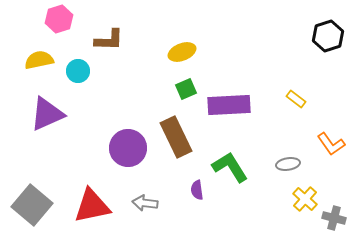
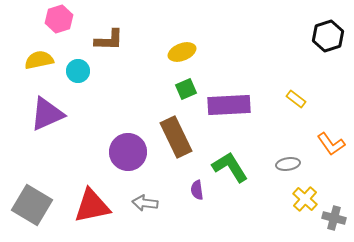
purple circle: moved 4 px down
gray square: rotated 9 degrees counterclockwise
